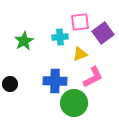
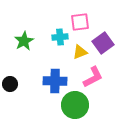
purple square: moved 10 px down
yellow triangle: moved 2 px up
green circle: moved 1 px right, 2 px down
